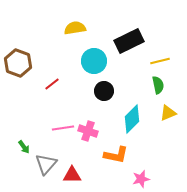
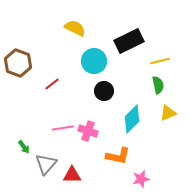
yellow semicircle: rotated 35 degrees clockwise
orange L-shape: moved 2 px right, 1 px down
